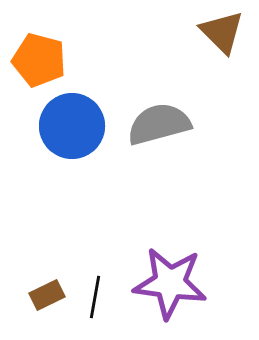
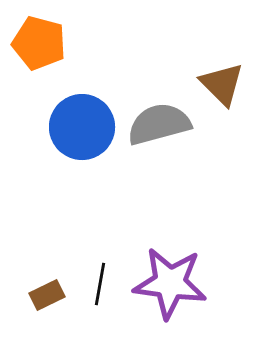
brown triangle: moved 52 px down
orange pentagon: moved 17 px up
blue circle: moved 10 px right, 1 px down
black line: moved 5 px right, 13 px up
